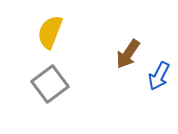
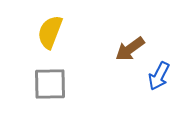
brown arrow: moved 2 px right, 5 px up; rotated 20 degrees clockwise
gray square: rotated 36 degrees clockwise
